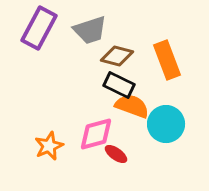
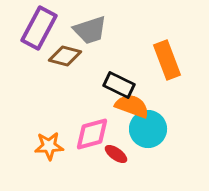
brown diamond: moved 52 px left
cyan circle: moved 18 px left, 5 px down
pink diamond: moved 4 px left
orange star: rotated 20 degrees clockwise
